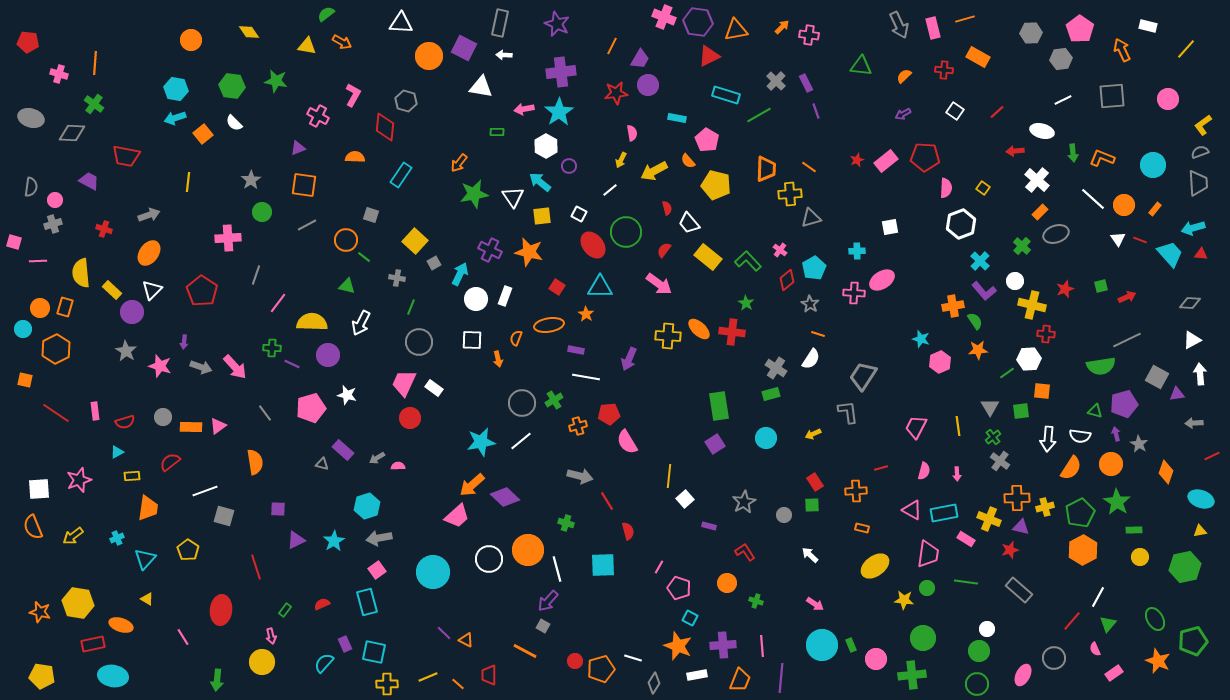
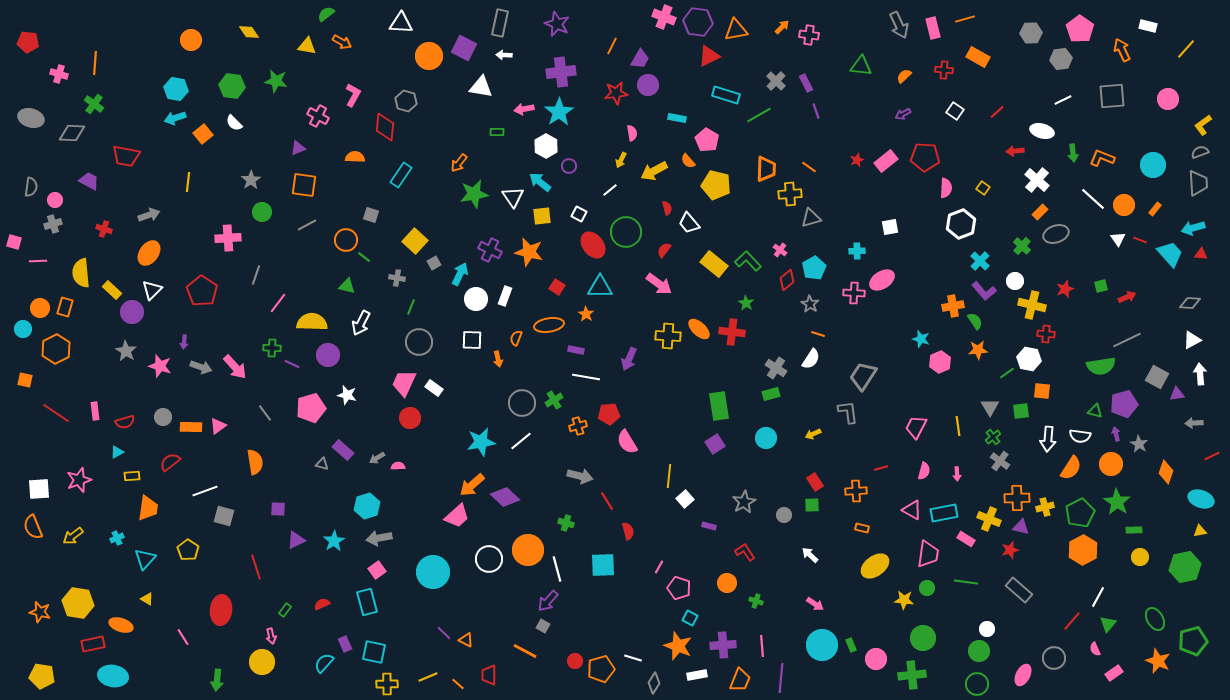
yellow rectangle at (708, 257): moved 6 px right, 7 px down
white hexagon at (1029, 359): rotated 15 degrees clockwise
